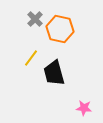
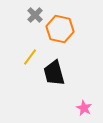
gray cross: moved 4 px up
yellow line: moved 1 px left, 1 px up
pink star: rotated 21 degrees clockwise
